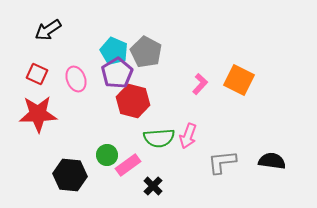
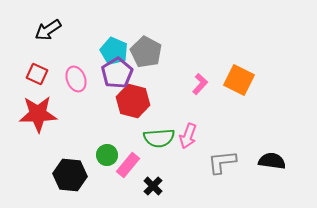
pink rectangle: rotated 15 degrees counterclockwise
